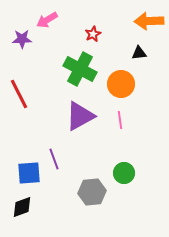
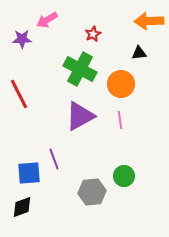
green circle: moved 3 px down
